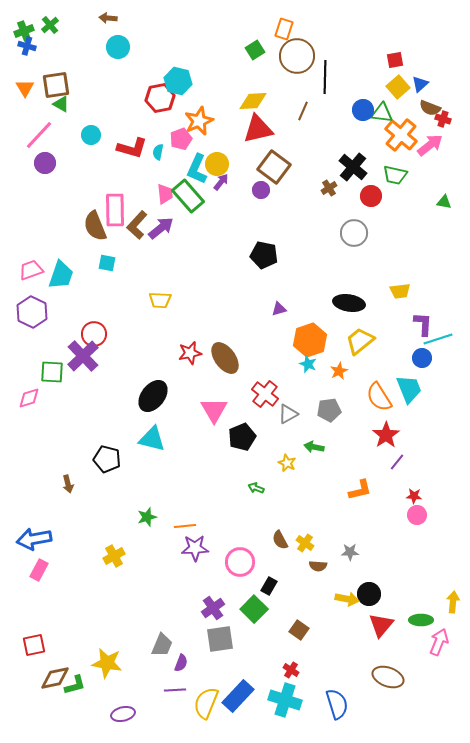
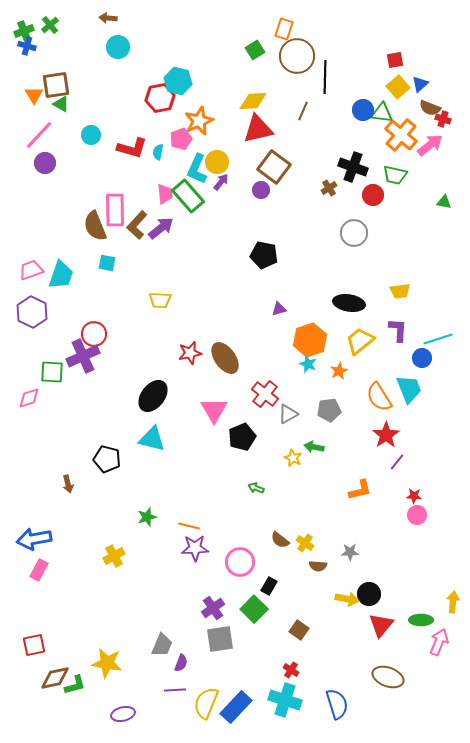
orange triangle at (25, 88): moved 9 px right, 7 px down
yellow circle at (217, 164): moved 2 px up
black cross at (353, 167): rotated 20 degrees counterclockwise
red circle at (371, 196): moved 2 px right, 1 px up
purple L-shape at (423, 324): moved 25 px left, 6 px down
purple cross at (83, 356): rotated 20 degrees clockwise
yellow star at (287, 463): moved 6 px right, 5 px up
orange line at (185, 526): moved 4 px right; rotated 20 degrees clockwise
brown semicircle at (280, 540): rotated 24 degrees counterclockwise
blue rectangle at (238, 696): moved 2 px left, 11 px down
